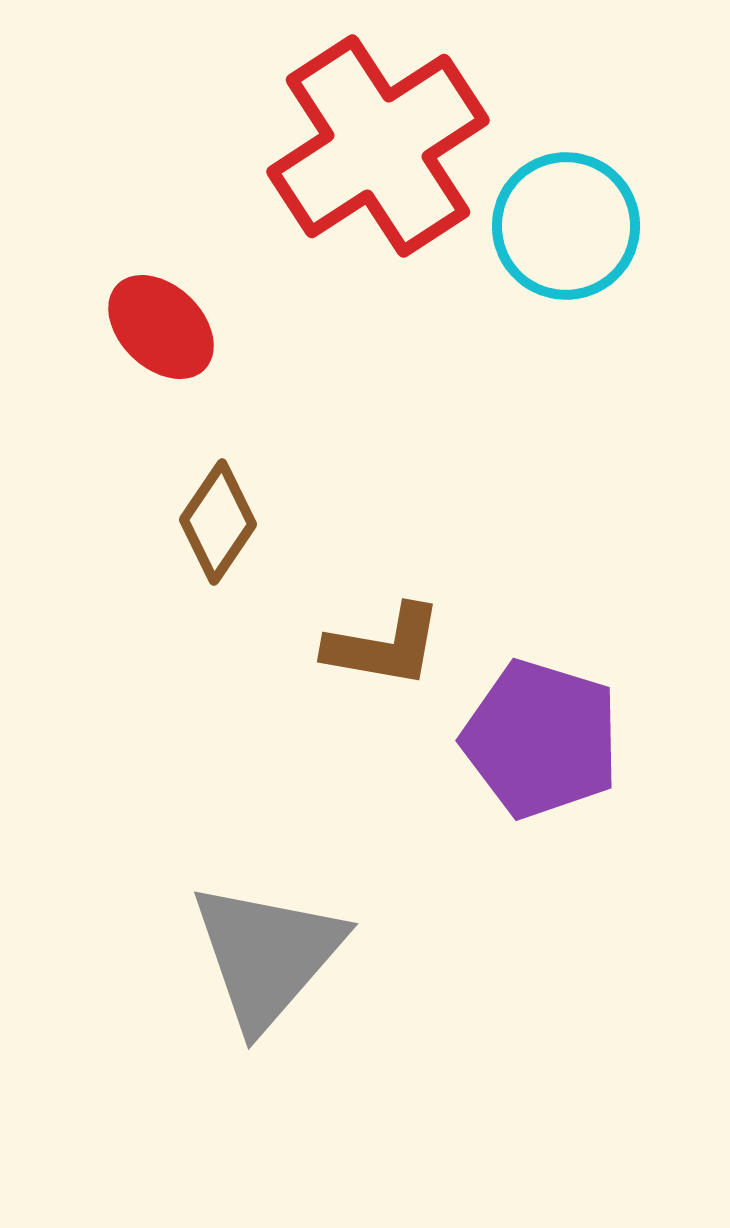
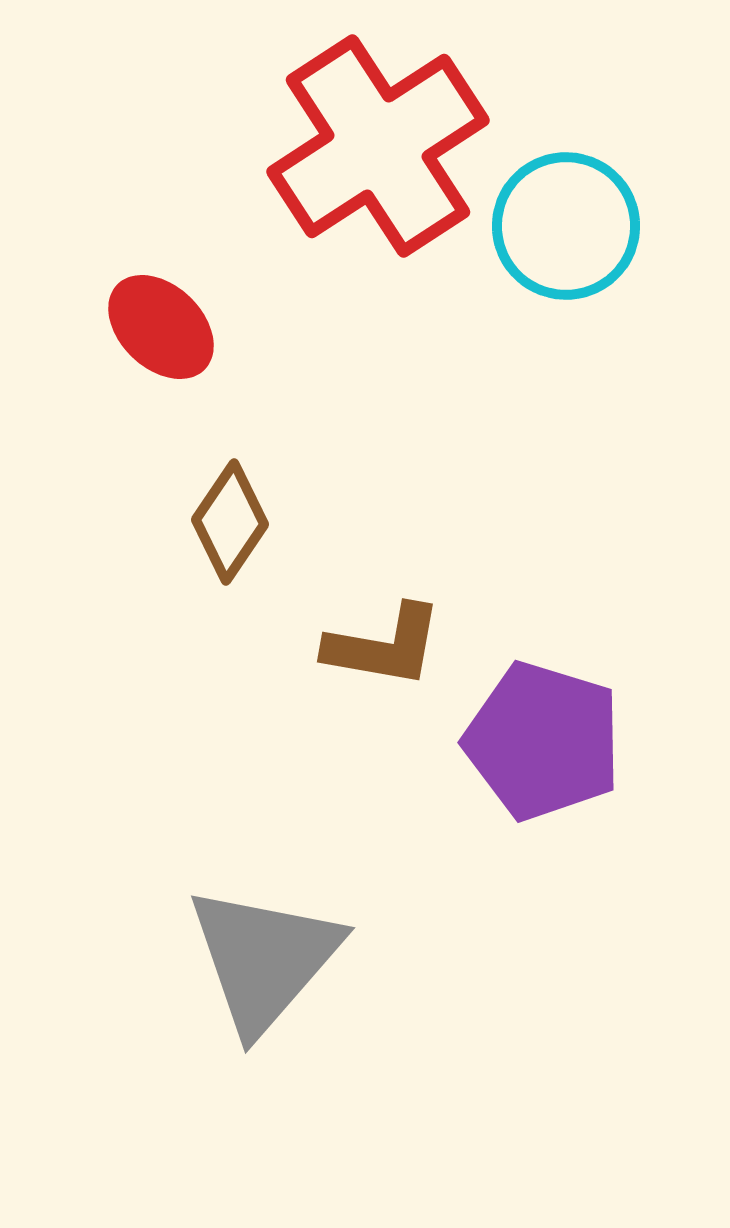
brown diamond: moved 12 px right
purple pentagon: moved 2 px right, 2 px down
gray triangle: moved 3 px left, 4 px down
